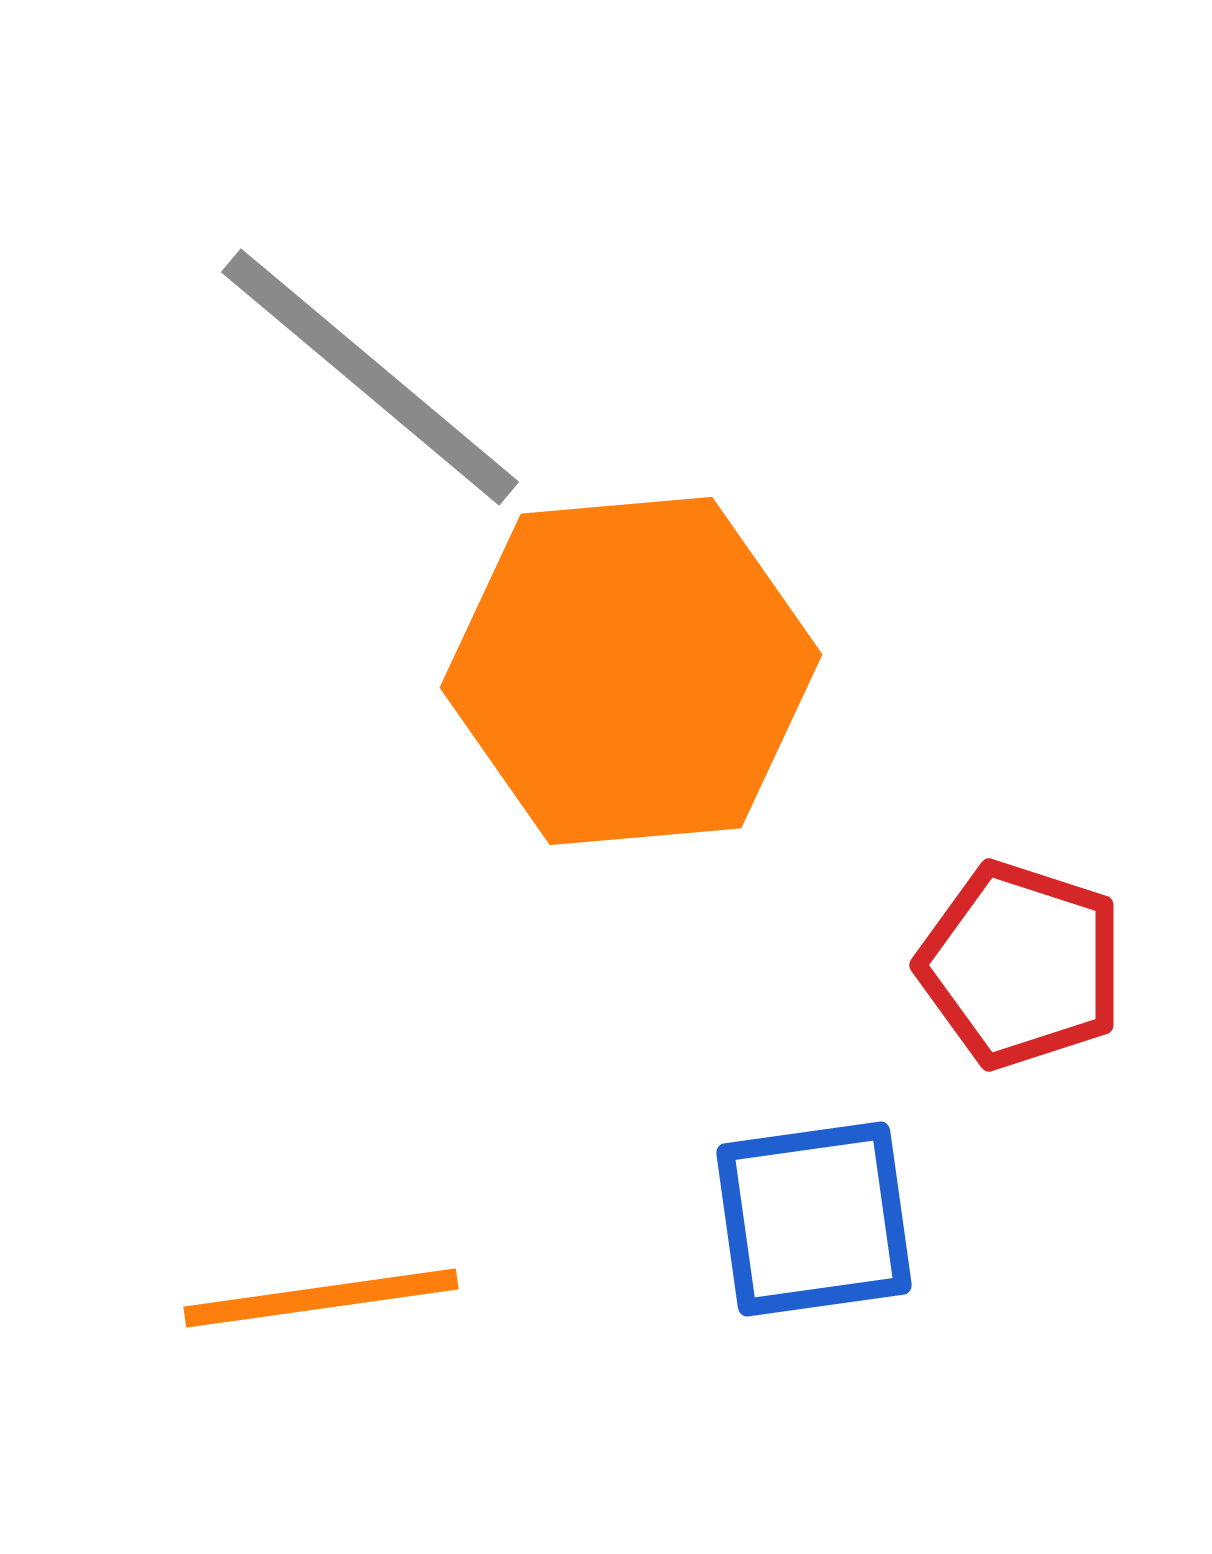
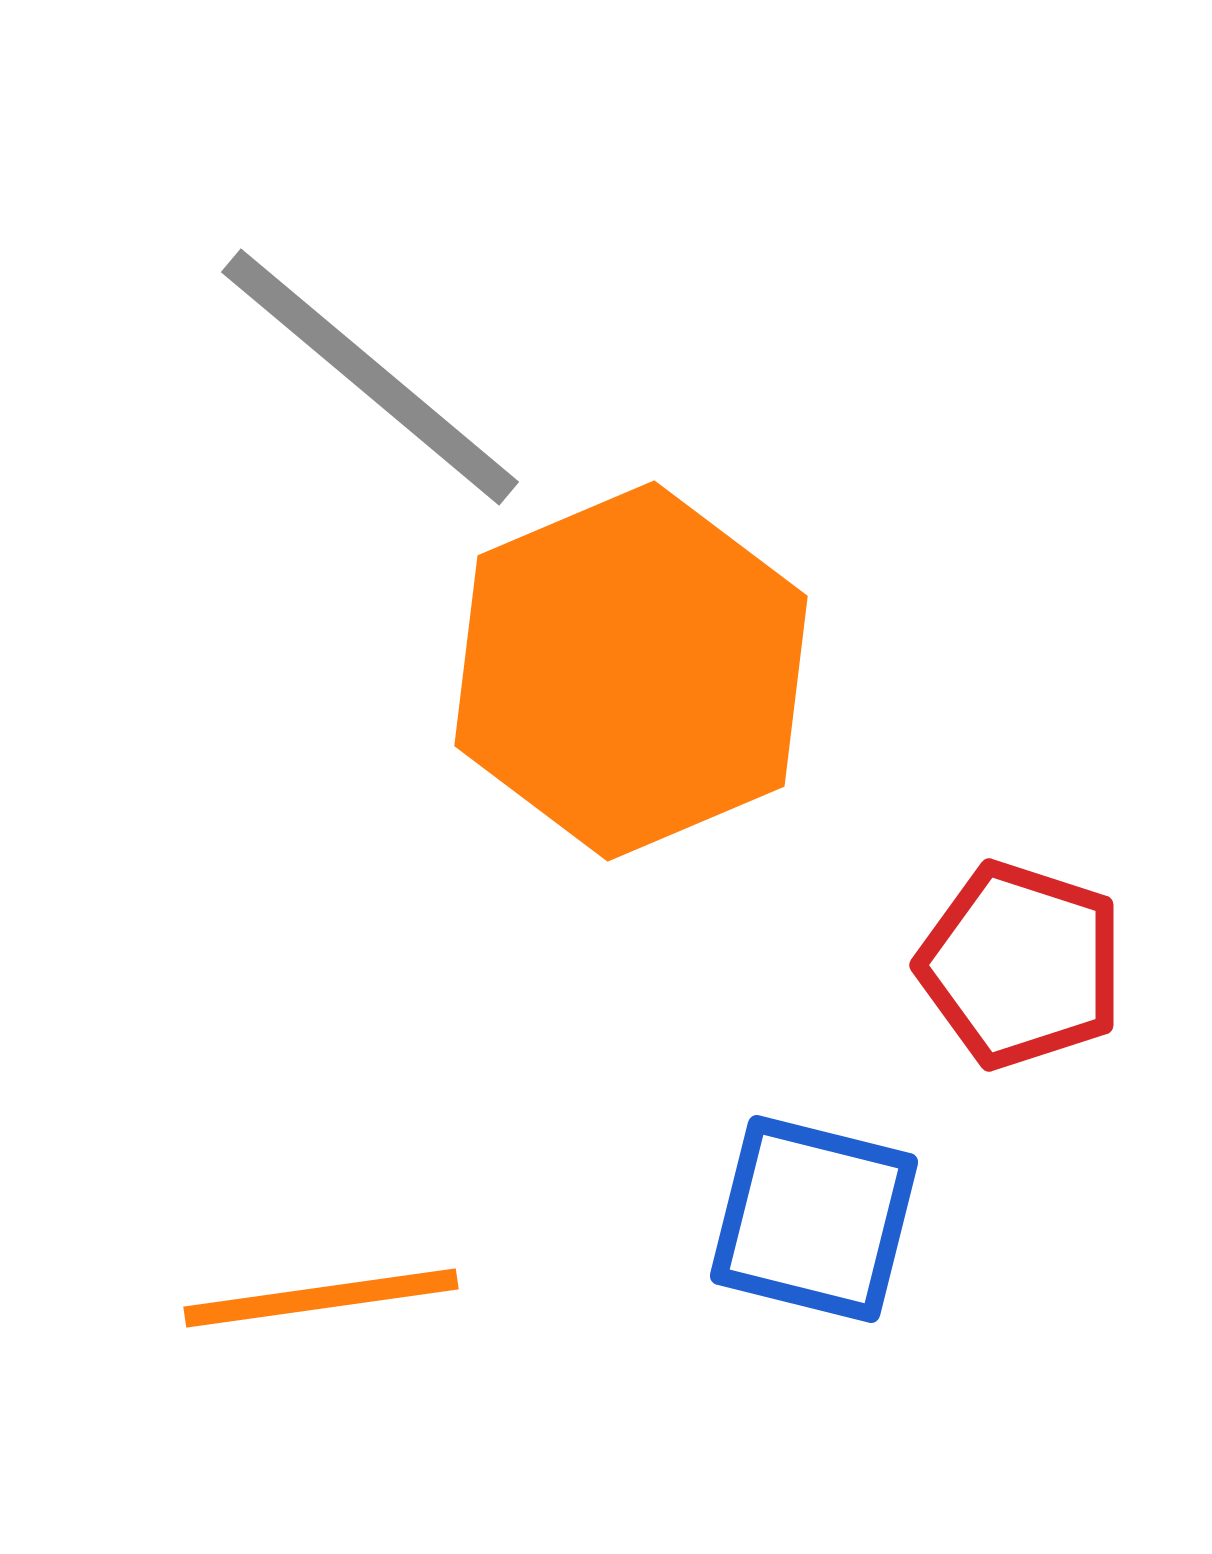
orange hexagon: rotated 18 degrees counterclockwise
blue square: rotated 22 degrees clockwise
